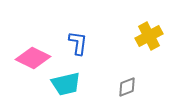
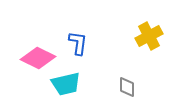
pink diamond: moved 5 px right
gray diamond: rotated 70 degrees counterclockwise
